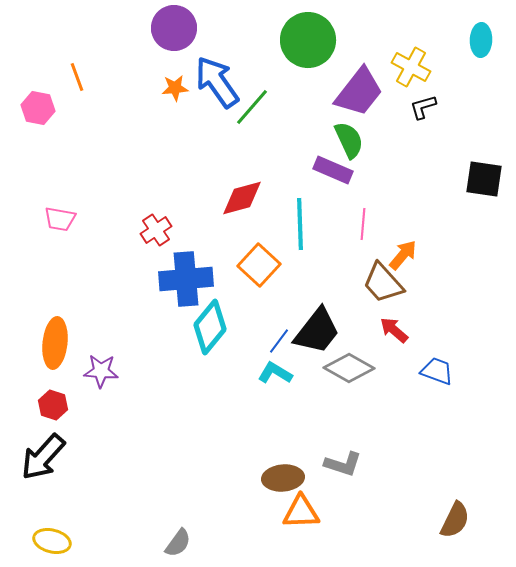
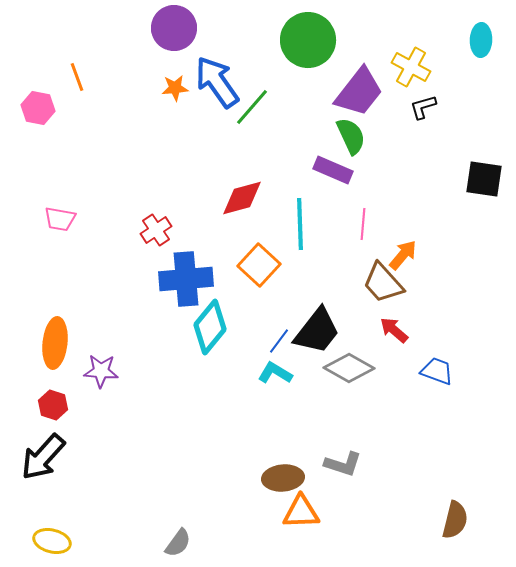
green semicircle: moved 2 px right, 4 px up
brown semicircle: rotated 12 degrees counterclockwise
